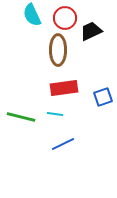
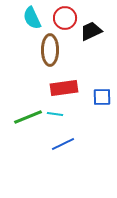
cyan semicircle: moved 3 px down
brown ellipse: moved 8 px left
blue square: moved 1 px left; rotated 18 degrees clockwise
green line: moved 7 px right; rotated 36 degrees counterclockwise
